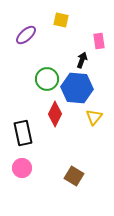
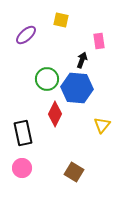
yellow triangle: moved 8 px right, 8 px down
brown square: moved 4 px up
